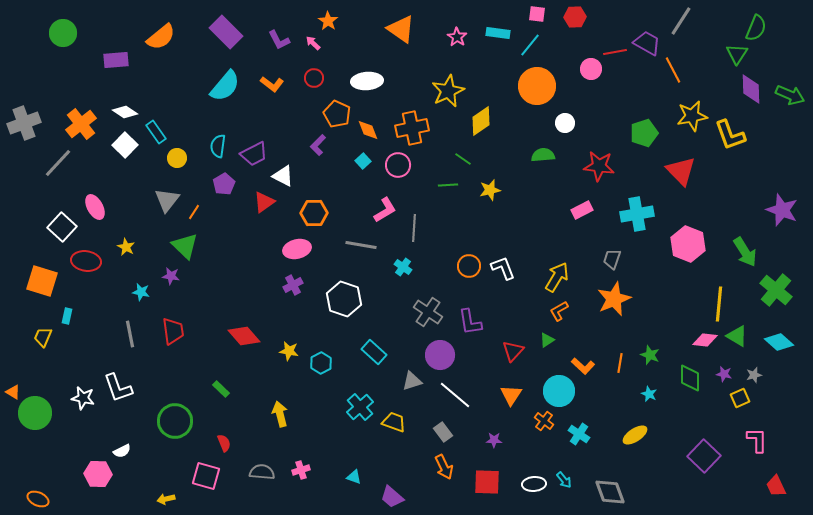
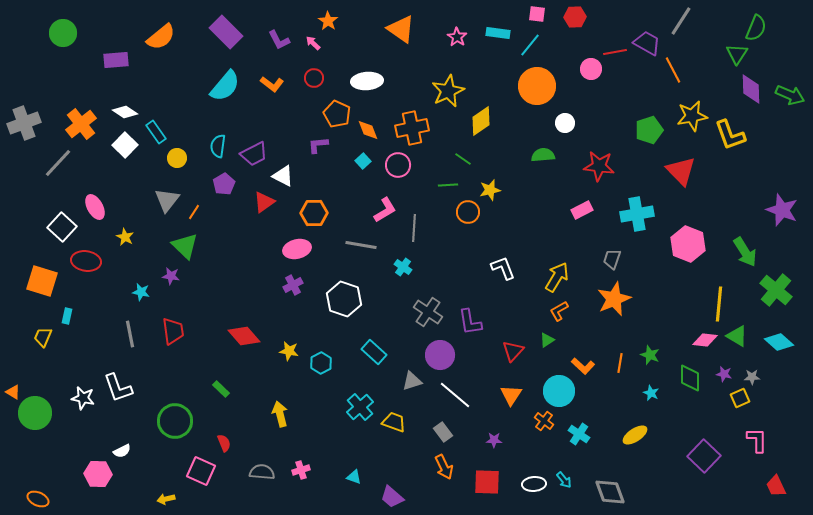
green pentagon at (644, 133): moved 5 px right, 3 px up
purple L-shape at (318, 145): rotated 40 degrees clockwise
yellow star at (126, 247): moved 1 px left, 10 px up
orange circle at (469, 266): moved 1 px left, 54 px up
gray star at (754, 375): moved 2 px left, 2 px down; rotated 14 degrees clockwise
cyan star at (649, 394): moved 2 px right, 1 px up
pink square at (206, 476): moved 5 px left, 5 px up; rotated 8 degrees clockwise
